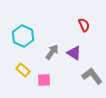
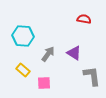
red semicircle: moved 6 px up; rotated 56 degrees counterclockwise
cyan hexagon: rotated 20 degrees counterclockwise
gray arrow: moved 4 px left, 2 px down
gray L-shape: rotated 30 degrees clockwise
pink square: moved 3 px down
